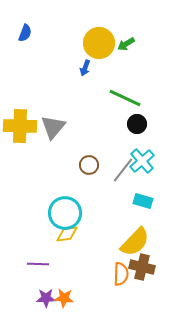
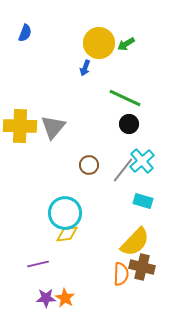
black circle: moved 8 px left
purple line: rotated 15 degrees counterclockwise
orange star: moved 1 px right; rotated 24 degrees clockwise
